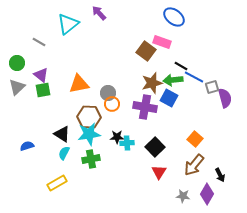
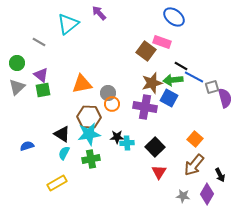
orange triangle: moved 3 px right
